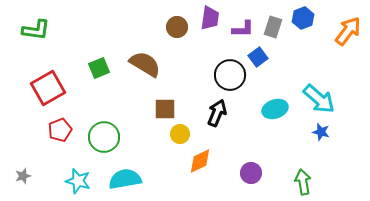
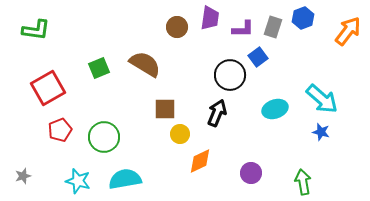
cyan arrow: moved 3 px right
